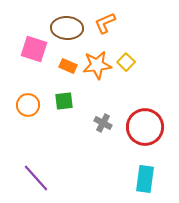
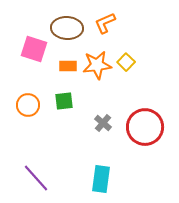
orange rectangle: rotated 24 degrees counterclockwise
gray cross: rotated 12 degrees clockwise
cyan rectangle: moved 44 px left
